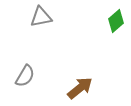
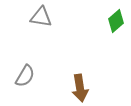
gray triangle: rotated 20 degrees clockwise
brown arrow: rotated 120 degrees clockwise
